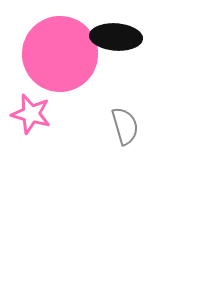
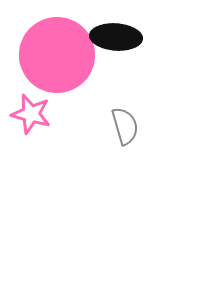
pink circle: moved 3 px left, 1 px down
